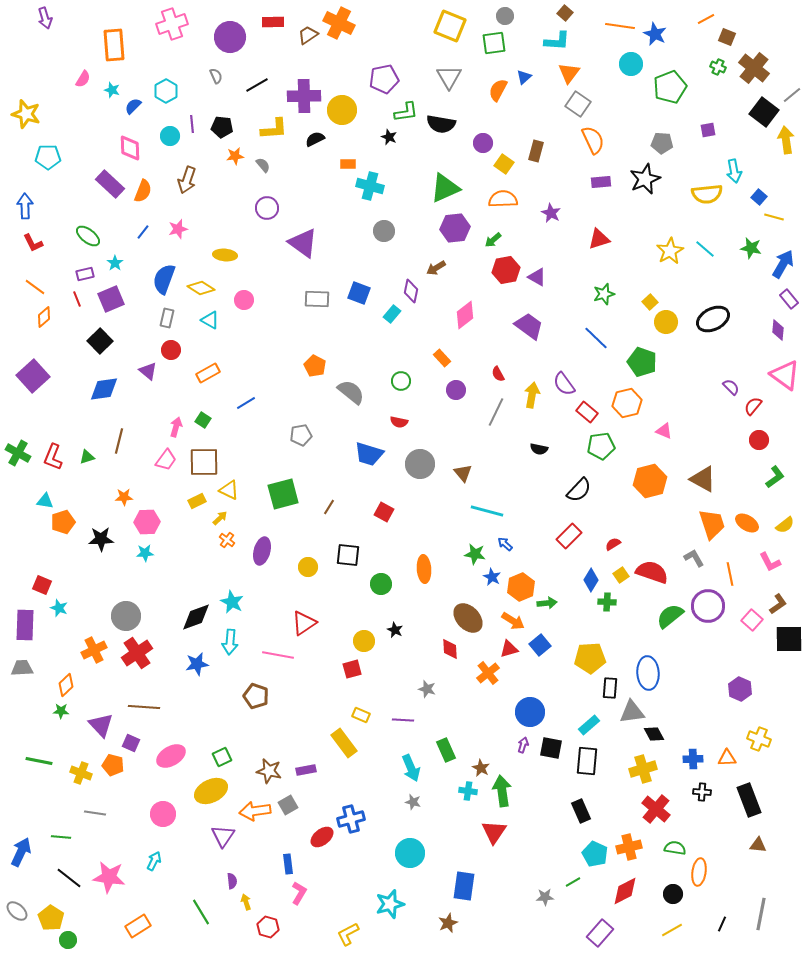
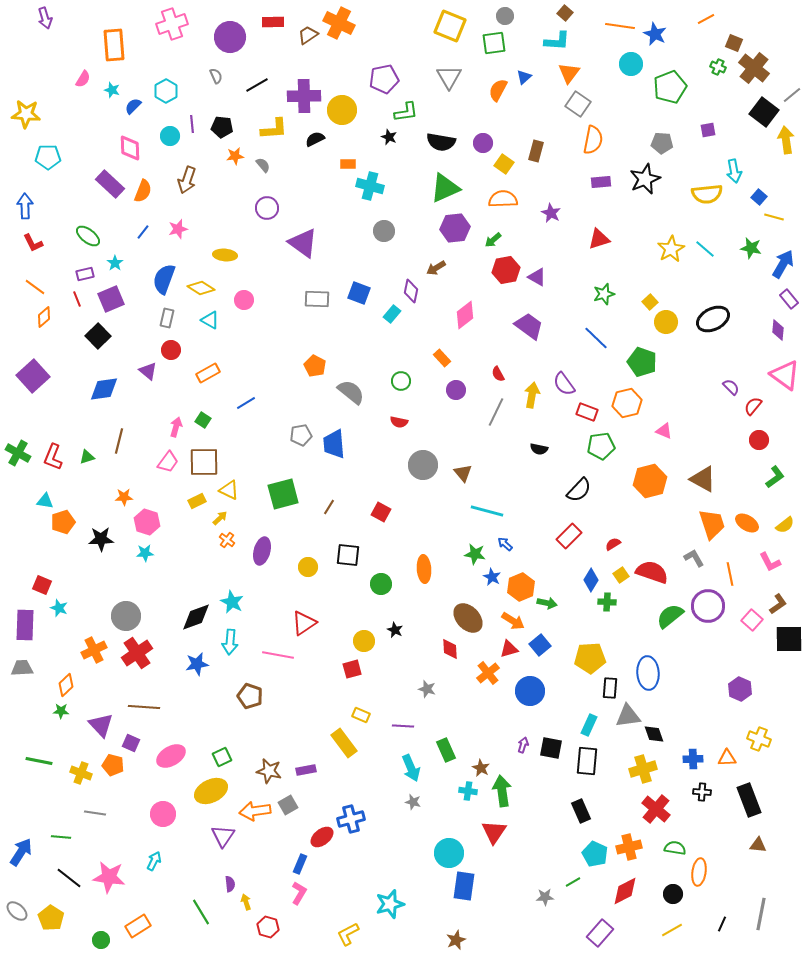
brown square at (727, 37): moved 7 px right, 6 px down
yellow star at (26, 114): rotated 12 degrees counterclockwise
black semicircle at (441, 124): moved 18 px down
orange semicircle at (593, 140): rotated 36 degrees clockwise
yellow star at (670, 251): moved 1 px right, 2 px up
black square at (100, 341): moved 2 px left, 5 px up
red rectangle at (587, 412): rotated 20 degrees counterclockwise
blue trapezoid at (369, 454): moved 35 px left, 10 px up; rotated 68 degrees clockwise
pink trapezoid at (166, 460): moved 2 px right, 2 px down
gray circle at (420, 464): moved 3 px right, 1 px down
red square at (384, 512): moved 3 px left
pink hexagon at (147, 522): rotated 20 degrees clockwise
green arrow at (547, 603): rotated 18 degrees clockwise
brown pentagon at (256, 696): moved 6 px left
blue circle at (530, 712): moved 21 px up
gray triangle at (632, 712): moved 4 px left, 4 px down
purple line at (403, 720): moved 6 px down
cyan rectangle at (589, 725): rotated 25 degrees counterclockwise
black diamond at (654, 734): rotated 10 degrees clockwise
blue arrow at (21, 852): rotated 8 degrees clockwise
cyan circle at (410, 853): moved 39 px right
blue rectangle at (288, 864): moved 12 px right; rotated 30 degrees clockwise
purple semicircle at (232, 881): moved 2 px left, 3 px down
brown star at (448, 923): moved 8 px right, 17 px down
green circle at (68, 940): moved 33 px right
